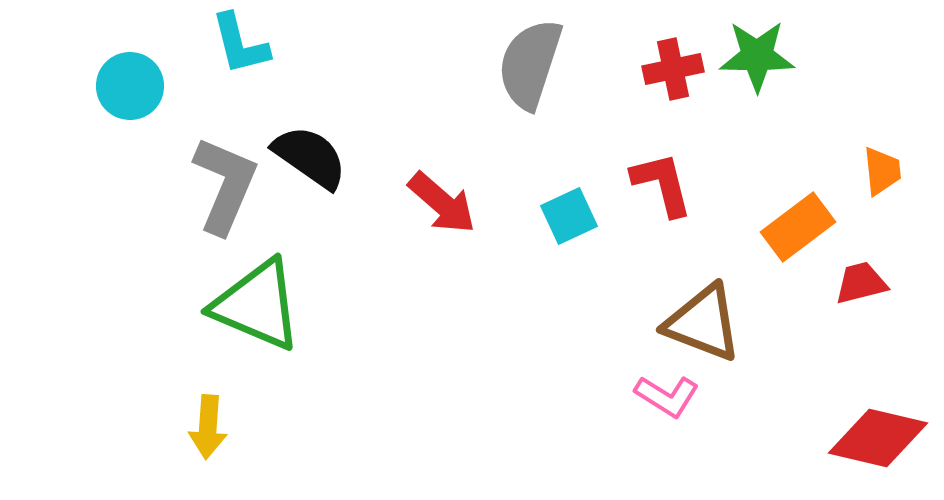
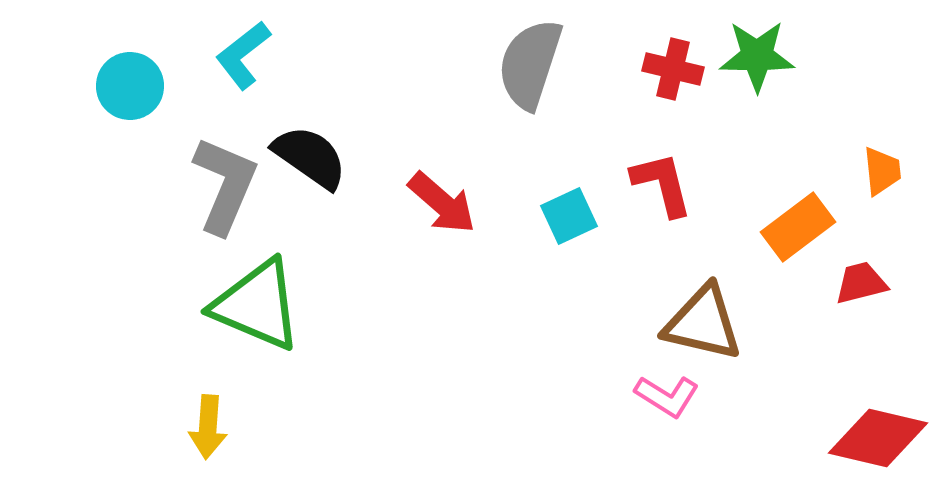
cyan L-shape: moved 3 px right, 11 px down; rotated 66 degrees clockwise
red cross: rotated 26 degrees clockwise
brown triangle: rotated 8 degrees counterclockwise
